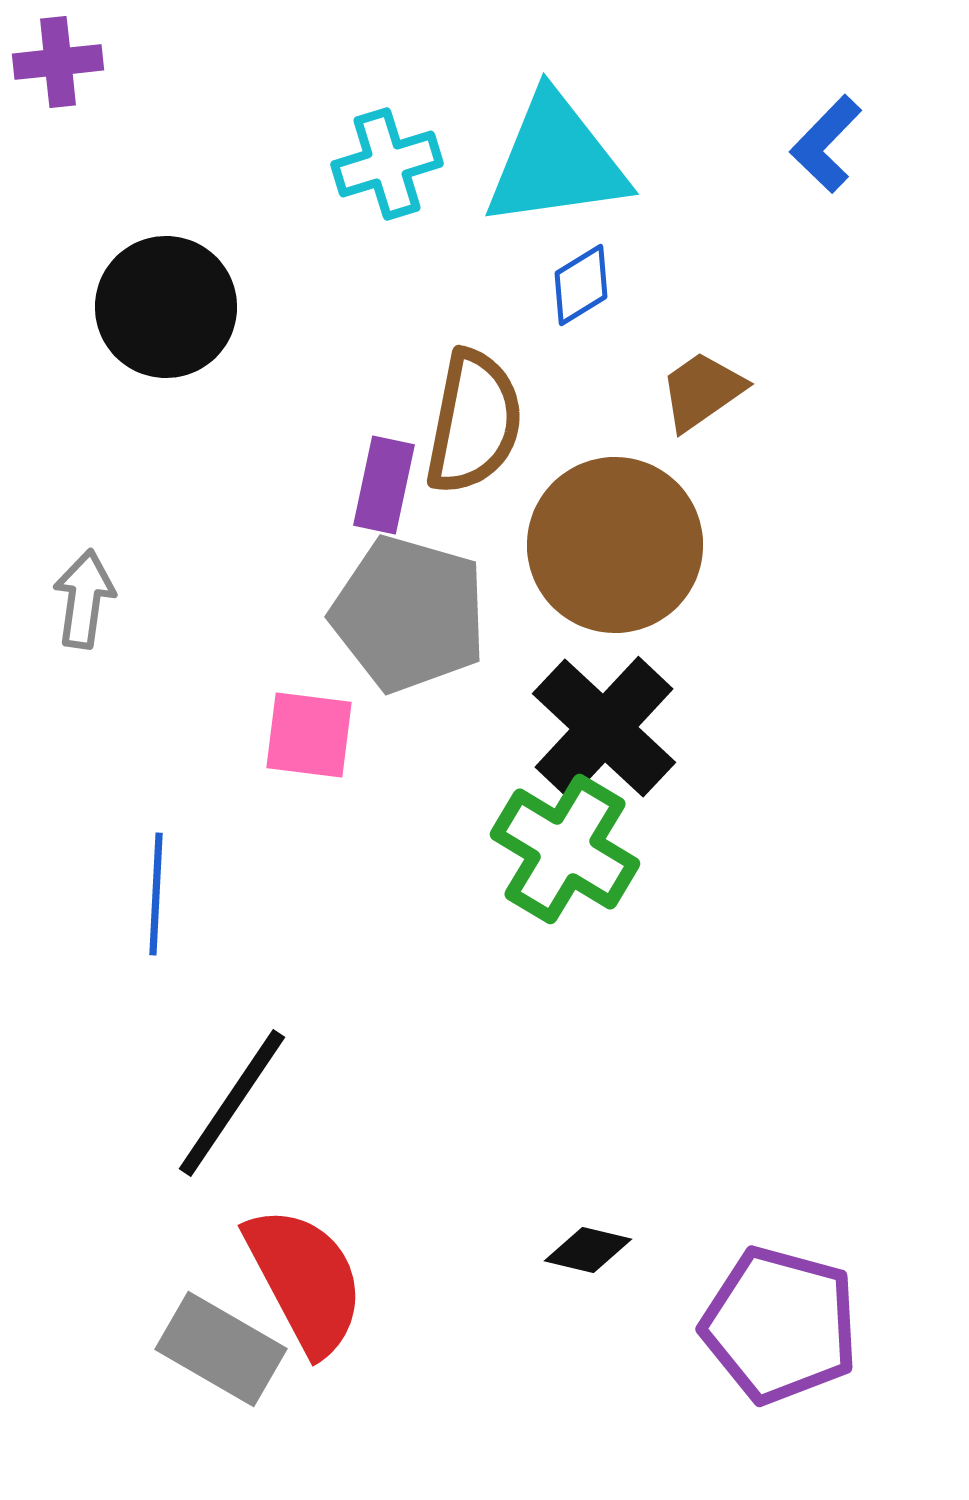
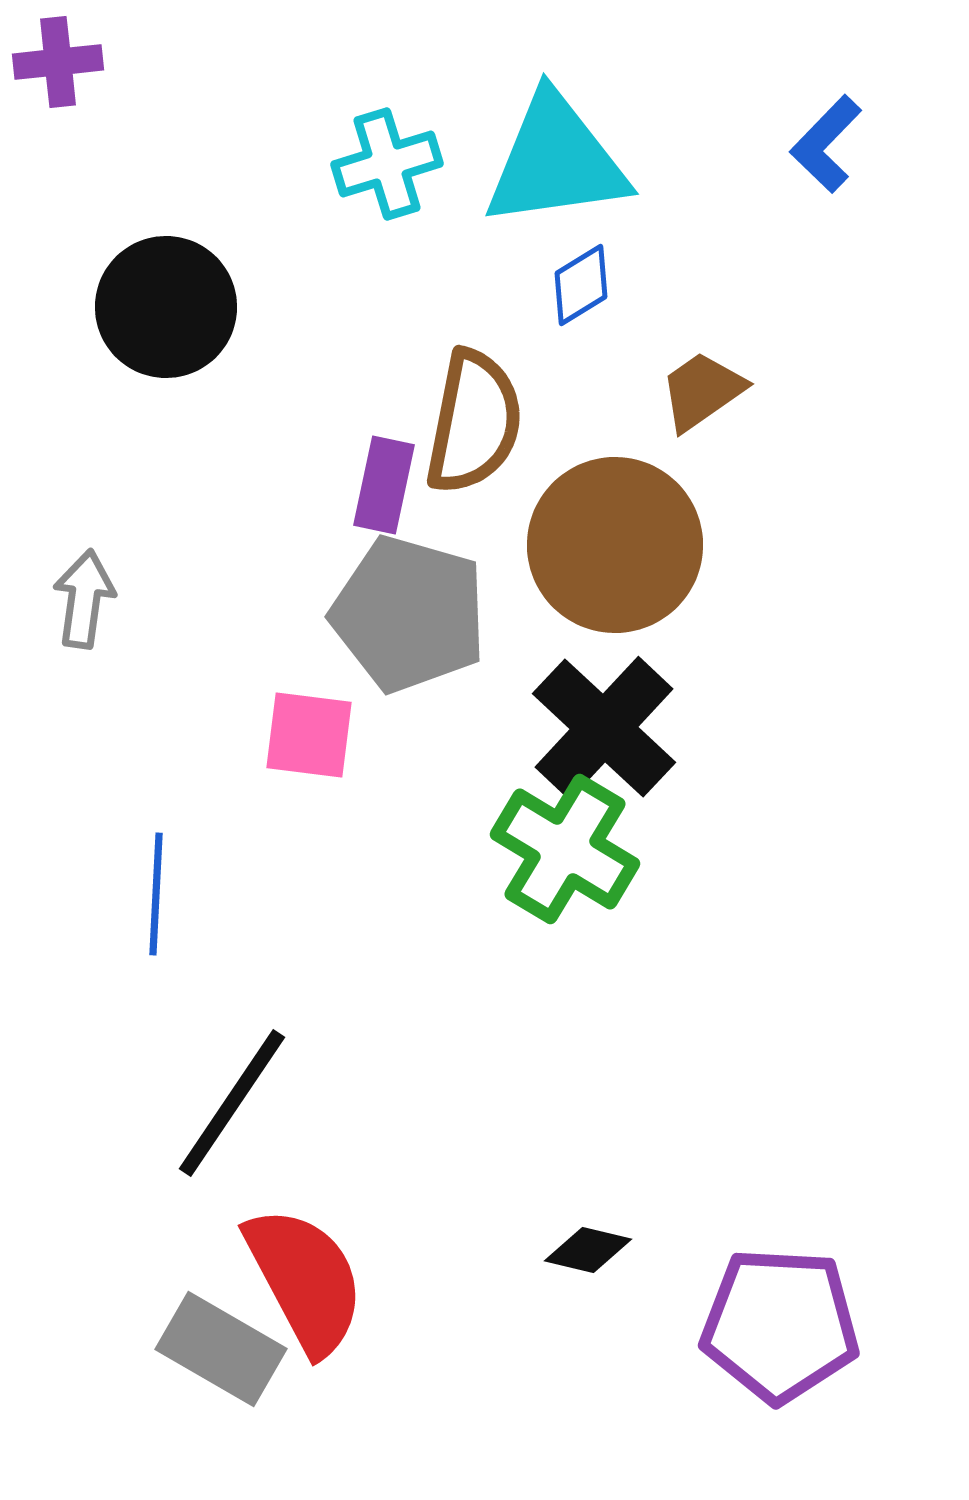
purple pentagon: rotated 12 degrees counterclockwise
